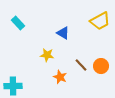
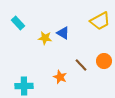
yellow star: moved 2 px left, 17 px up
orange circle: moved 3 px right, 5 px up
cyan cross: moved 11 px right
